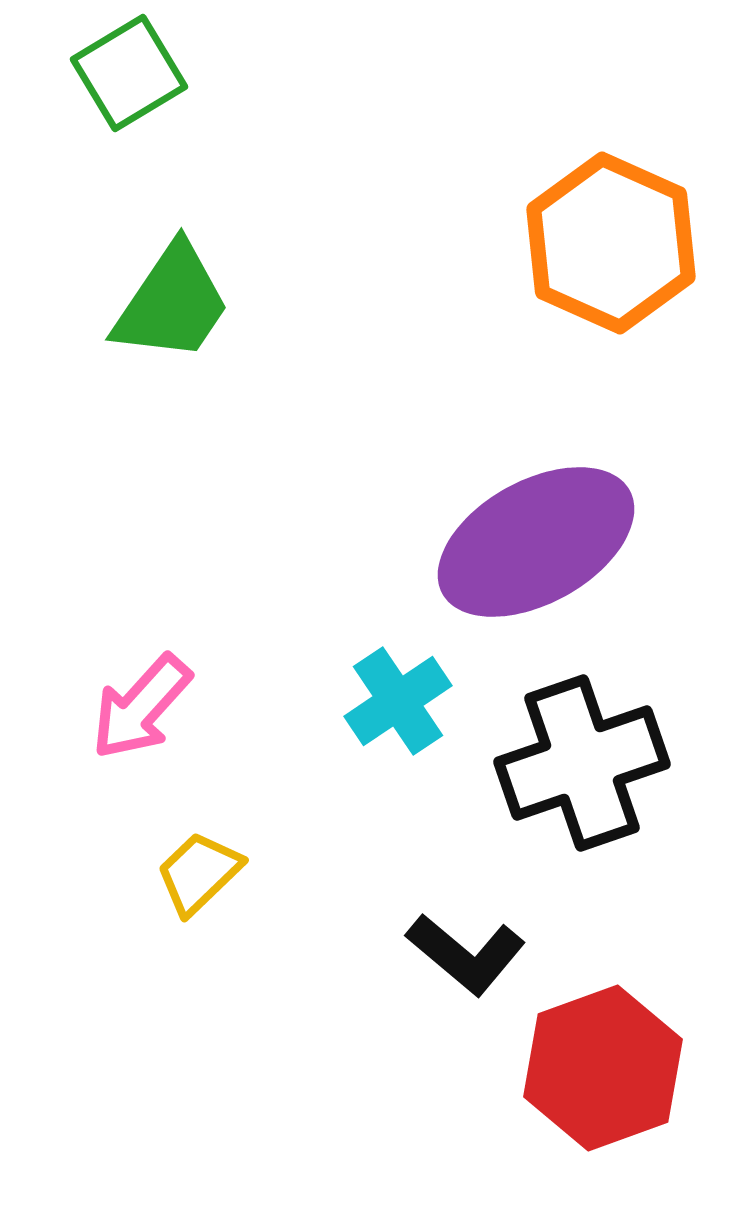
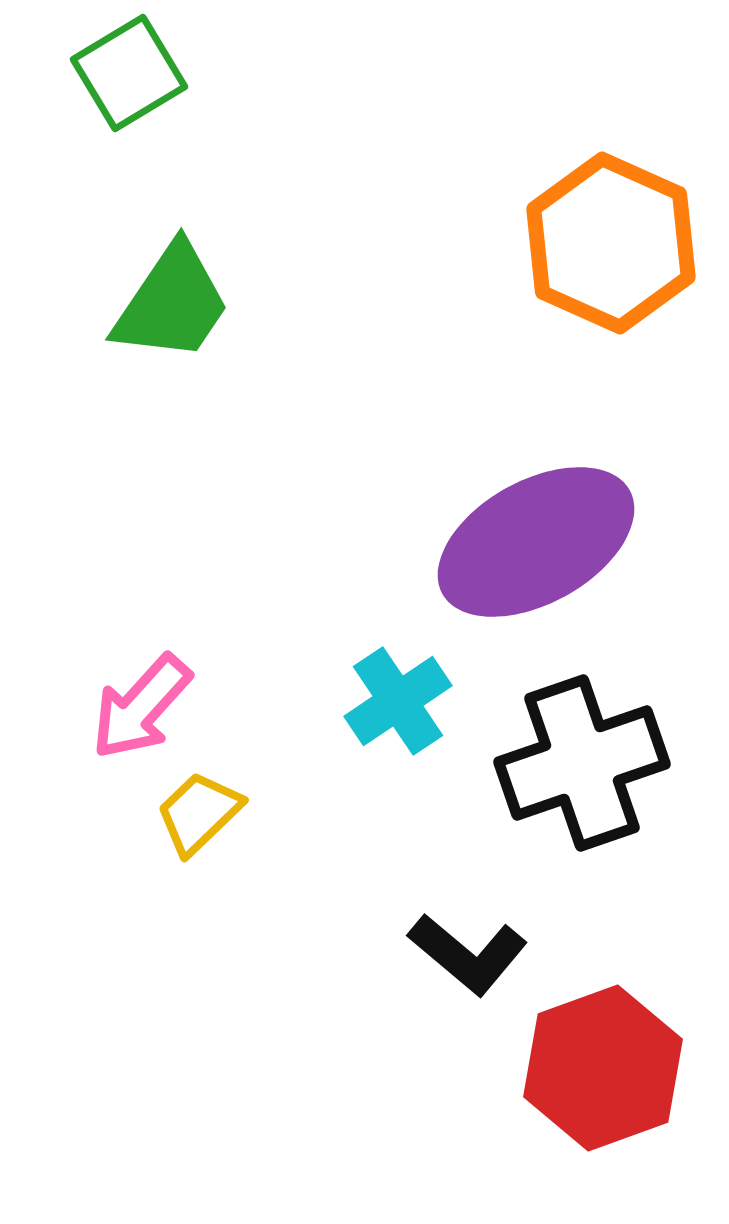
yellow trapezoid: moved 60 px up
black L-shape: moved 2 px right
